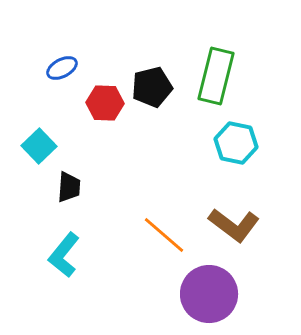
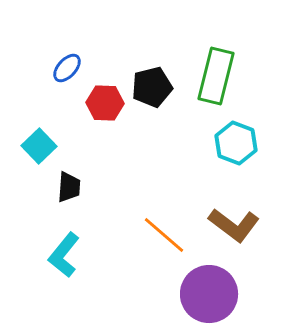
blue ellipse: moved 5 px right; rotated 20 degrees counterclockwise
cyan hexagon: rotated 9 degrees clockwise
